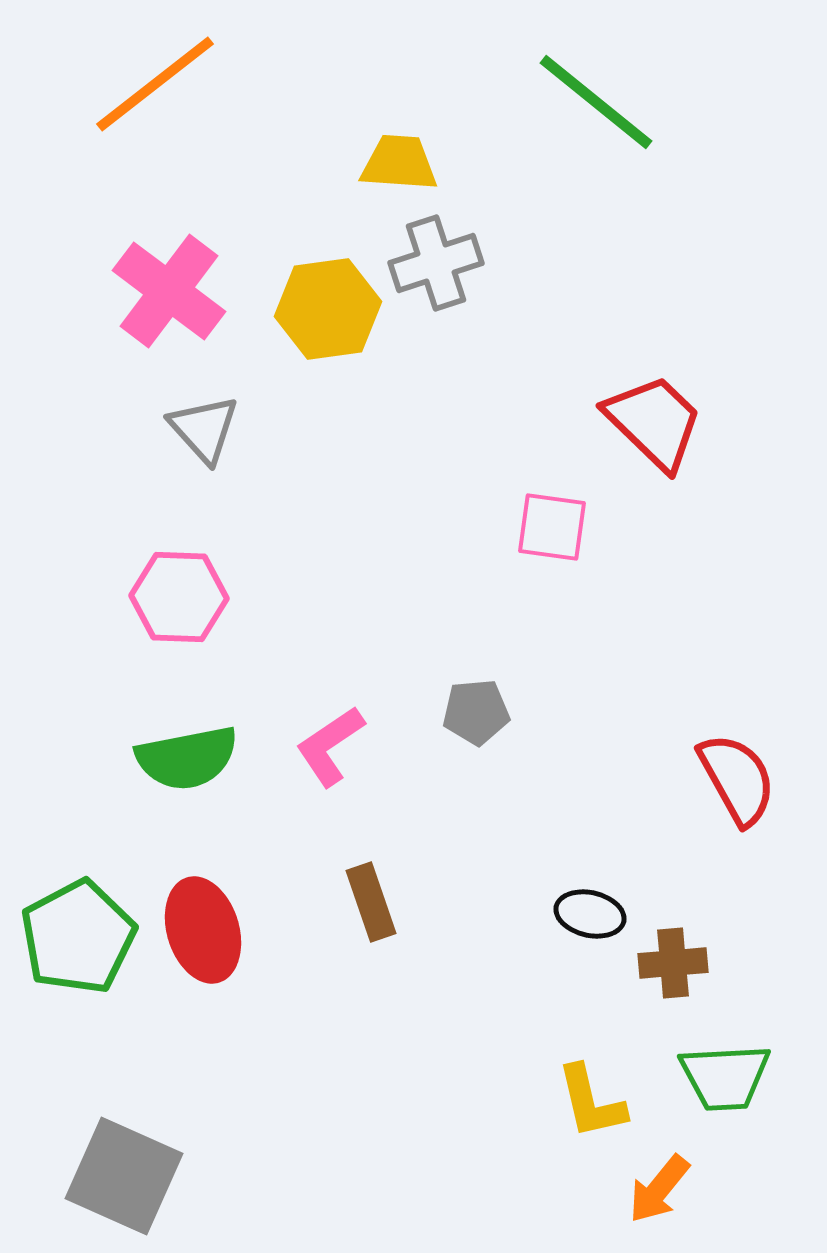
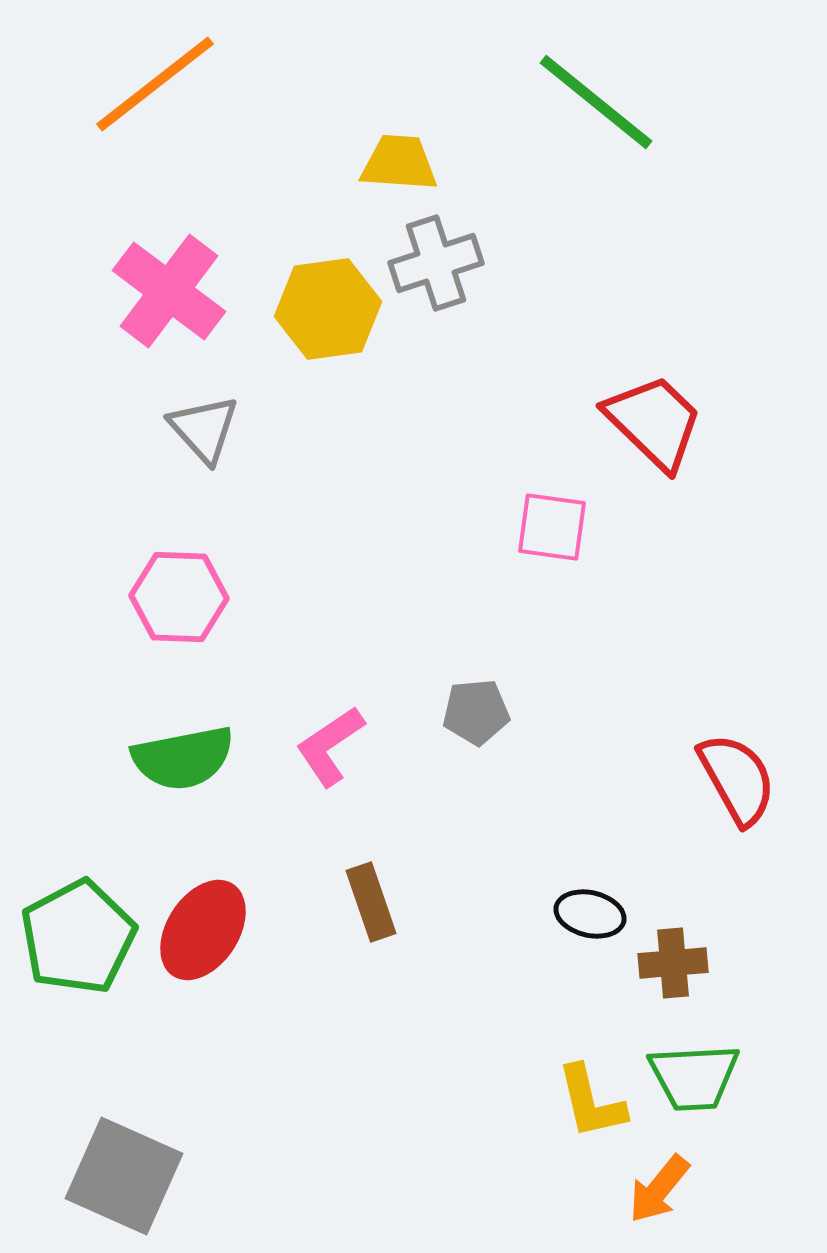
green semicircle: moved 4 px left
red ellipse: rotated 50 degrees clockwise
green trapezoid: moved 31 px left
